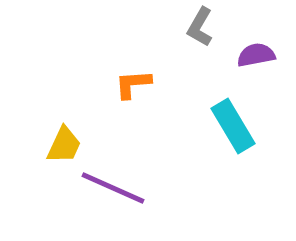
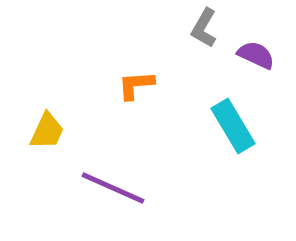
gray L-shape: moved 4 px right, 1 px down
purple semicircle: rotated 36 degrees clockwise
orange L-shape: moved 3 px right, 1 px down
yellow trapezoid: moved 17 px left, 14 px up
